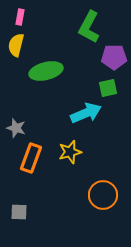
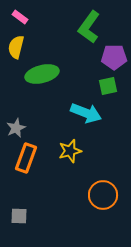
pink rectangle: rotated 63 degrees counterclockwise
green L-shape: rotated 8 degrees clockwise
yellow semicircle: moved 2 px down
green ellipse: moved 4 px left, 3 px down
green square: moved 2 px up
cyan arrow: rotated 44 degrees clockwise
gray star: rotated 30 degrees clockwise
yellow star: moved 1 px up
orange rectangle: moved 5 px left
gray square: moved 4 px down
